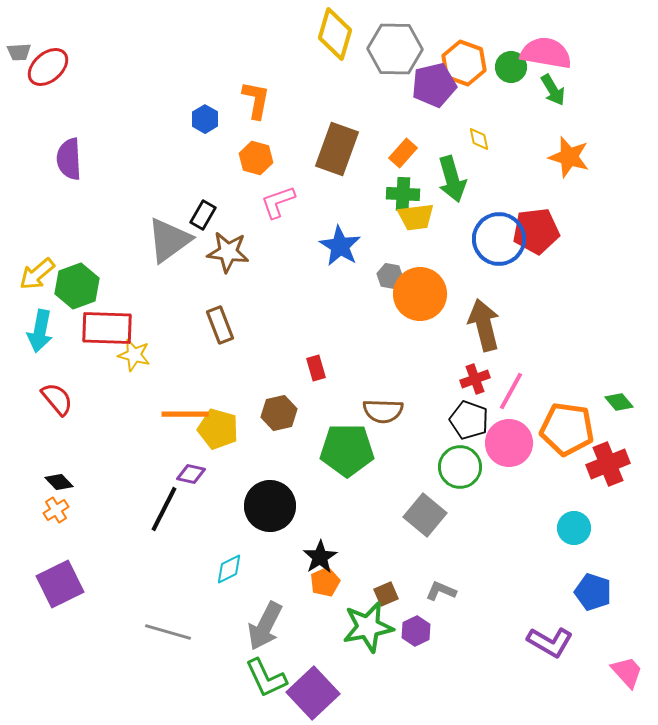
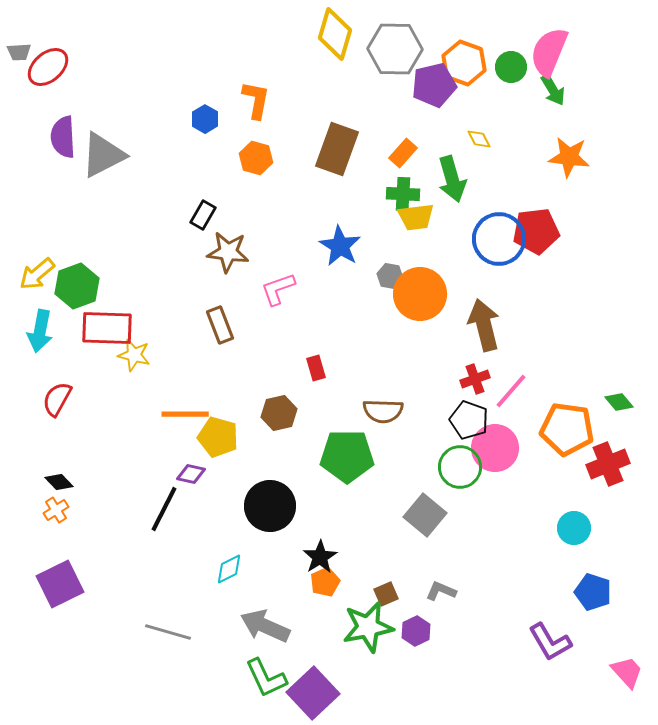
pink semicircle at (546, 53): moved 3 px right, 1 px up; rotated 78 degrees counterclockwise
yellow diamond at (479, 139): rotated 15 degrees counterclockwise
orange star at (569, 157): rotated 9 degrees counterclockwise
purple semicircle at (69, 159): moved 6 px left, 22 px up
pink L-shape at (278, 202): moved 87 px down
gray triangle at (169, 240): moved 66 px left, 85 px up; rotated 9 degrees clockwise
pink line at (511, 391): rotated 12 degrees clockwise
red semicircle at (57, 399): rotated 111 degrees counterclockwise
yellow pentagon at (218, 429): moved 8 px down
pink circle at (509, 443): moved 14 px left, 5 px down
green pentagon at (347, 450): moved 6 px down
gray arrow at (265, 626): rotated 87 degrees clockwise
purple L-shape at (550, 642): rotated 30 degrees clockwise
